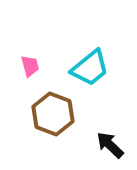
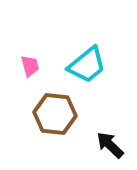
cyan trapezoid: moved 3 px left, 3 px up
brown hexagon: moved 2 px right; rotated 15 degrees counterclockwise
